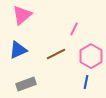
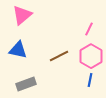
pink line: moved 15 px right
blue triangle: rotated 36 degrees clockwise
brown line: moved 3 px right, 2 px down
blue line: moved 4 px right, 2 px up
